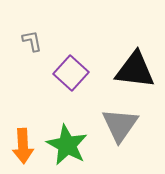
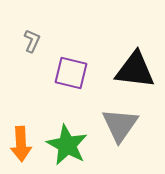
gray L-shape: rotated 35 degrees clockwise
purple square: rotated 28 degrees counterclockwise
orange arrow: moved 2 px left, 2 px up
